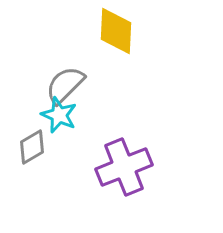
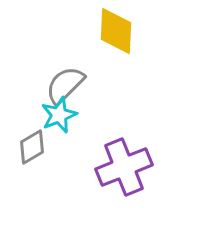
cyan star: rotated 27 degrees clockwise
